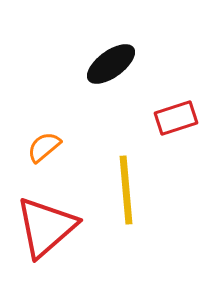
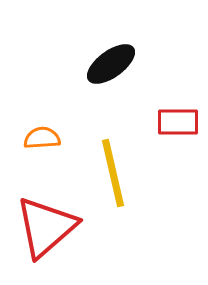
red rectangle: moved 2 px right, 4 px down; rotated 18 degrees clockwise
orange semicircle: moved 2 px left, 9 px up; rotated 36 degrees clockwise
yellow line: moved 13 px left, 17 px up; rotated 8 degrees counterclockwise
